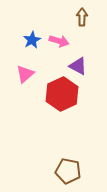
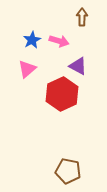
pink triangle: moved 2 px right, 5 px up
